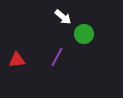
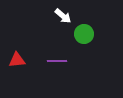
white arrow: moved 1 px up
purple line: moved 4 px down; rotated 60 degrees clockwise
